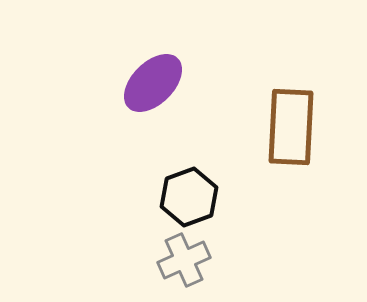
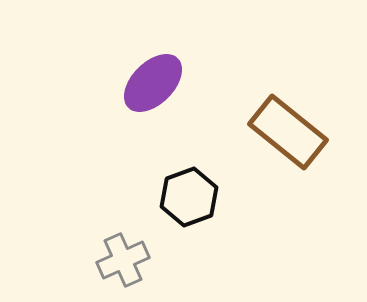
brown rectangle: moved 3 px left, 5 px down; rotated 54 degrees counterclockwise
gray cross: moved 61 px left
